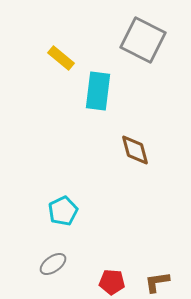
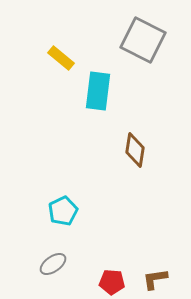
brown diamond: rotated 24 degrees clockwise
brown L-shape: moved 2 px left, 3 px up
